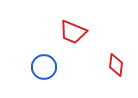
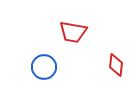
red trapezoid: rotated 12 degrees counterclockwise
